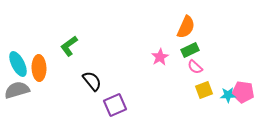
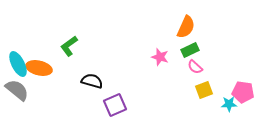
pink star: rotated 24 degrees counterclockwise
orange ellipse: rotated 75 degrees counterclockwise
black semicircle: rotated 35 degrees counterclockwise
gray semicircle: rotated 55 degrees clockwise
cyan star: moved 1 px right, 9 px down
